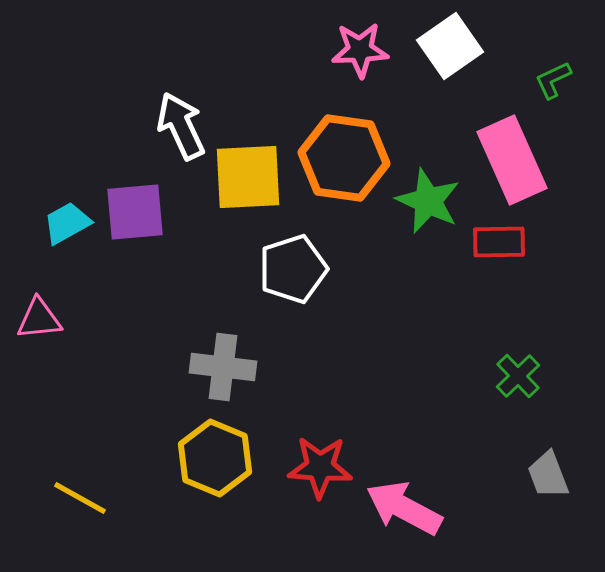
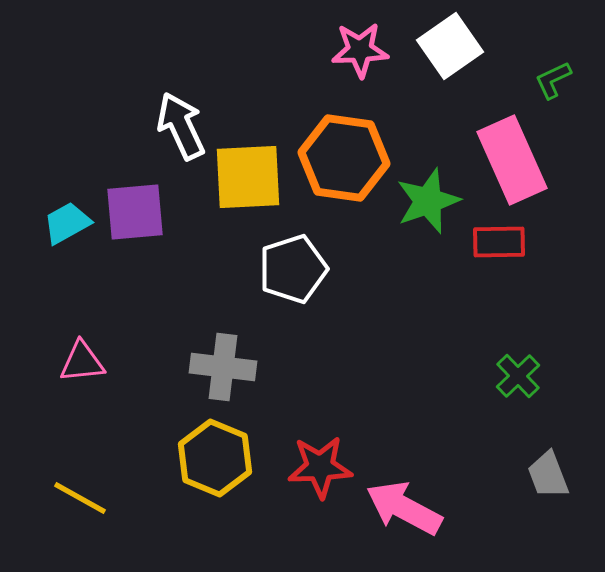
green star: rotated 28 degrees clockwise
pink triangle: moved 43 px right, 43 px down
red star: rotated 6 degrees counterclockwise
